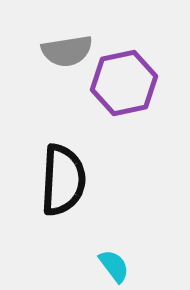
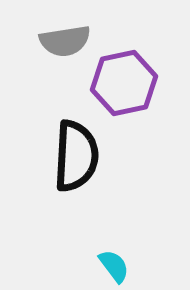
gray semicircle: moved 2 px left, 10 px up
black semicircle: moved 13 px right, 24 px up
